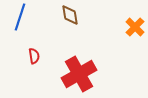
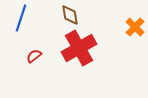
blue line: moved 1 px right, 1 px down
red semicircle: rotated 119 degrees counterclockwise
red cross: moved 26 px up
